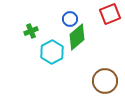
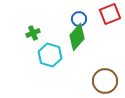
blue circle: moved 9 px right
green cross: moved 2 px right, 2 px down
green diamond: rotated 8 degrees counterclockwise
cyan hexagon: moved 2 px left, 3 px down; rotated 15 degrees counterclockwise
